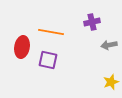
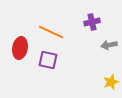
orange line: rotated 15 degrees clockwise
red ellipse: moved 2 px left, 1 px down
